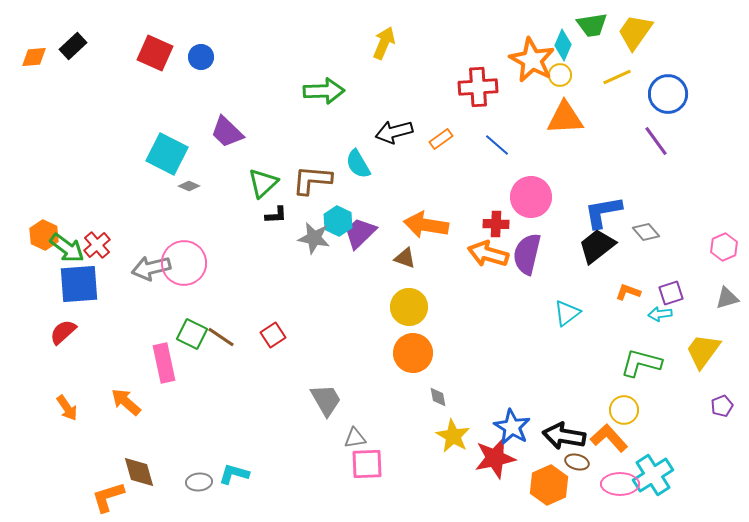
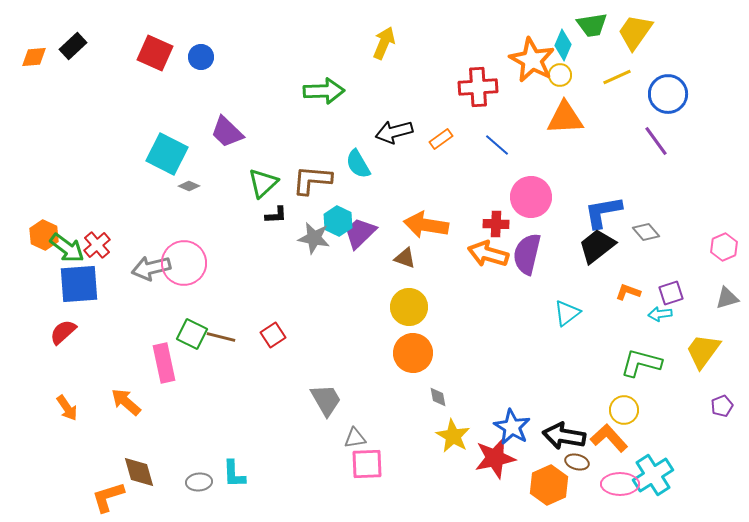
brown line at (221, 337): rotated 20 degrees counterclockwise
cyan L-shape at (234, 474): rotated 108 degrees counterclockwise
